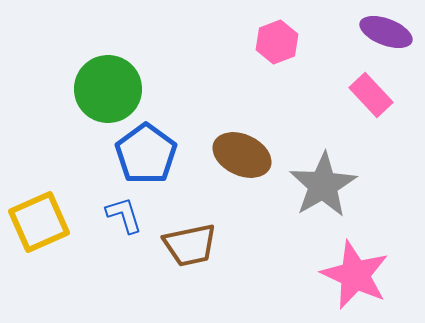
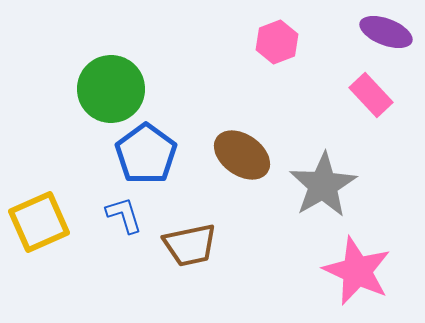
green circle: moved 3 px right
brown ellipse: rotated 10 degrees clockwise
pink star: moved 2 px right, 4 px up
